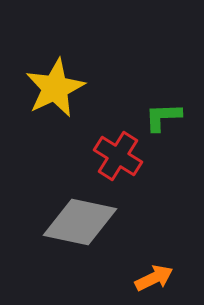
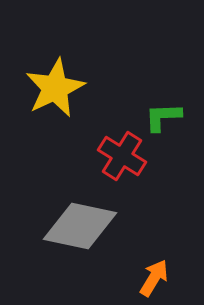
red cross: moved 4 px right
gray diamond: moved 4 px down
orange arrow: rotated 33 degrees counterclockwise
